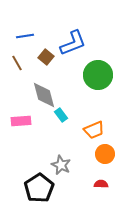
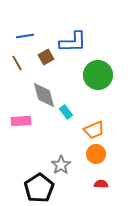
blue L-shape: moved 1 px up; rotated 20 degrees clockwise
brown square: rotated 21 degrees clockwise
cyan rectangle: moved 5 px right, 3 px up
orange circle: moved 9 px left
gray star: rotated 12 degrees clockwise
